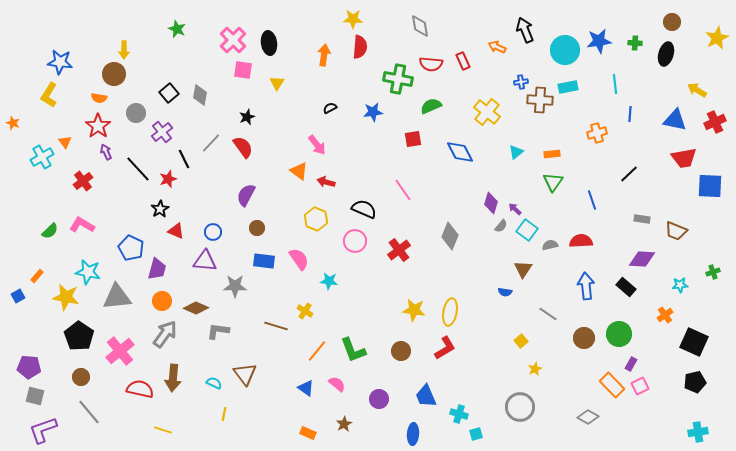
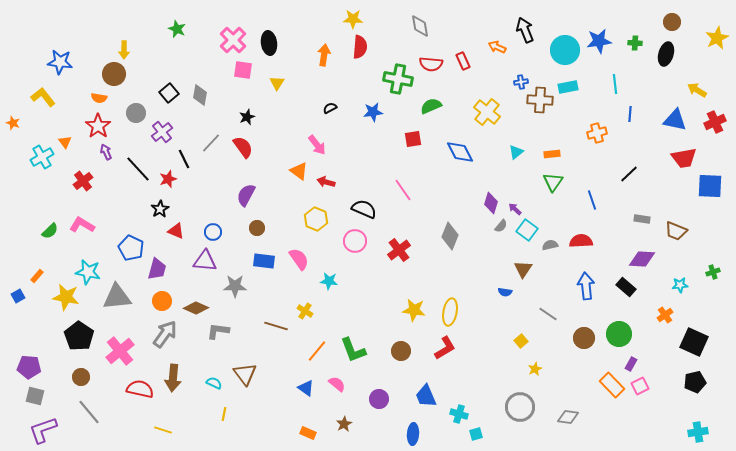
yellow L-shape at (49, 95): moved 6 px left, 2 px down; rotated 110 degrees clockwise
gray diamond at (588, 417): moved 20 px left; rotated 20 degrees counterclockwise
